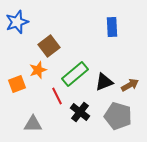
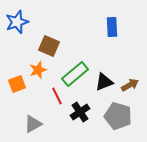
brown square: rotated 30 degrees counterclockwise
black cross: rotated 18 degrees clockwise
gray triangle: rotated 30 degrees counterclockwise
